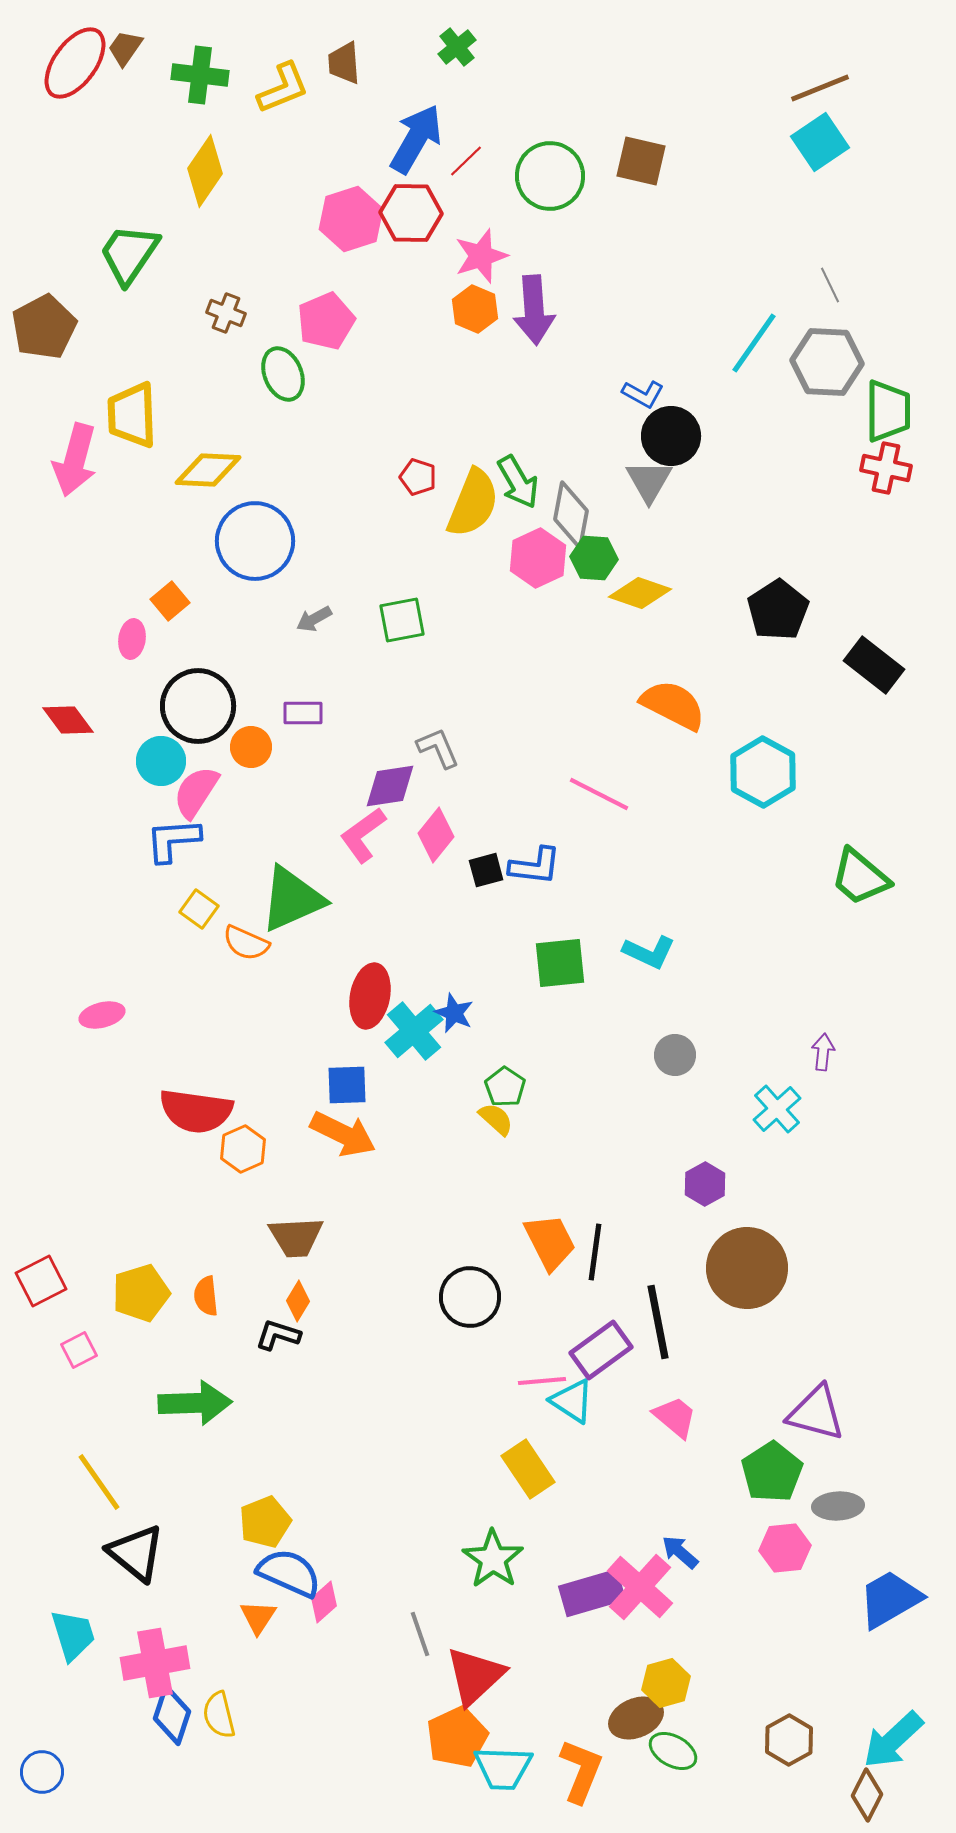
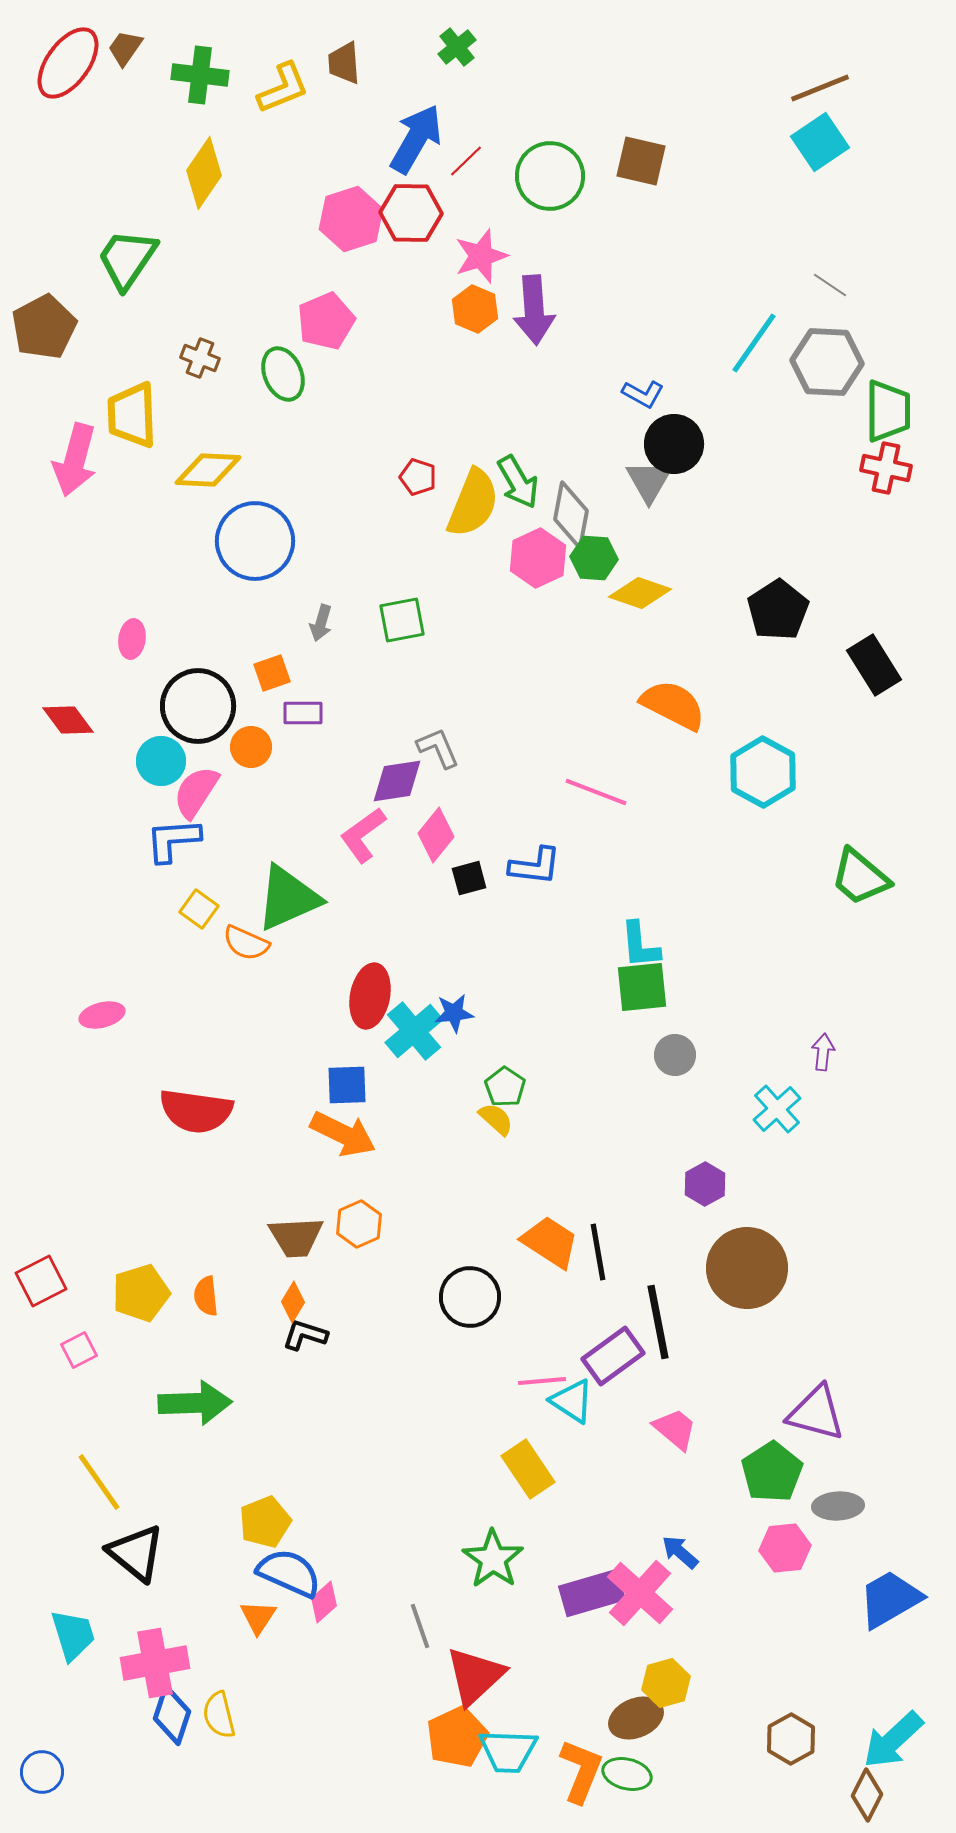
red ellipse at (75, 63): moved 7 px left
yellow diamond at (205, 171): moved 1 px left, 2 px down
green trapezoid at (129, 254): moved 2 px left, 5 px down
gray line at (830, 285): rotated 30 degrees counterclockwise
brown cross at (226, 313): moved 26 px left, 45 px down
black circle at (671, 436): moved 3 px right, 8 px down
orange square at (170, 601): moved 102 px right, 72 px down; rotated 21 degrees clockwise
gray arrow at (314, 619): moved 7 px right, 4 px down; rotated 45 degrees counterclockwise
black rectangle at (874, 665): rotated 20 degrees clockwise
purple diamond at (390, 786): moved 7 px right, 5 px up
pink line at (599, 794): moved 3 px left, 2 px up; rotated 6 degrees counterclockwise
black square at (486, 870): moved 17 px left, 8 px down
green triangle at (292, 899): moved 4 px left, 1 px up
cyan L-shape at (649, 952): moved 9 px left, 7 px up; rotated 60 degrees clockwise
green square at (560, 963): moved 82 px right, 24 px down
blue star at (454, 1013): rotated 30 degrees counterclockwise
orange hexagon at (243, 1149): moved 116 px right, 75 px down
orange trapezoid at (550, 1242): rotated 30 degrees counterclockwise
black line at (595, 1252): moved 3 px right; rotated 18 degrees counterclockwise
orange diamond at (298, 1301): moved 5 px left, 1 px down
black L-shape at (278, 1335): moved 27 px right
purple rectangle at (601, 1350): moved 12 px right, 6 px down
pink trapezoid at (675, 1417): moved 12 px down
pink cross at (640, 1587): moved 6 px down
gray line at (420, 1634): moved 8 px up
brown hexagon at (789, 1740): moved 2 px right, 1 px up
green ellipse at (673, 1751): moved 46 px left, 23 px down; rotated 15 degrees counterclockwise
cyan trapezoid at (503, 1768): moved 5 px right, 17 px up
